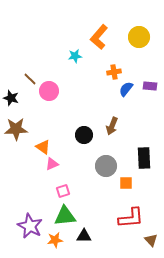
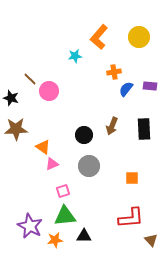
black rectangle: moved 29 px up
gray circle: moved 17 px left
orange square: moved 6 px right, 5 px up
